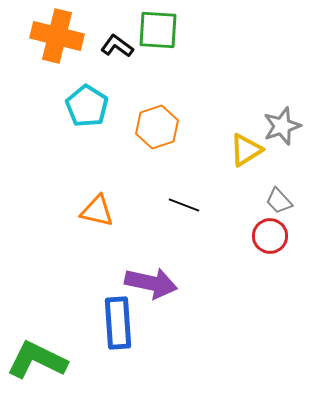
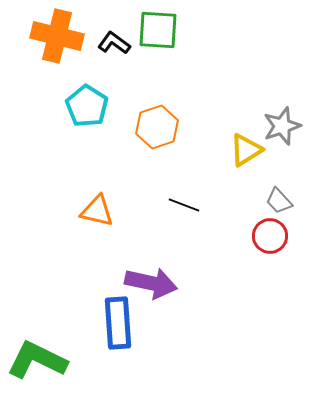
black L-shape: moved 3 px left, 3 px up
